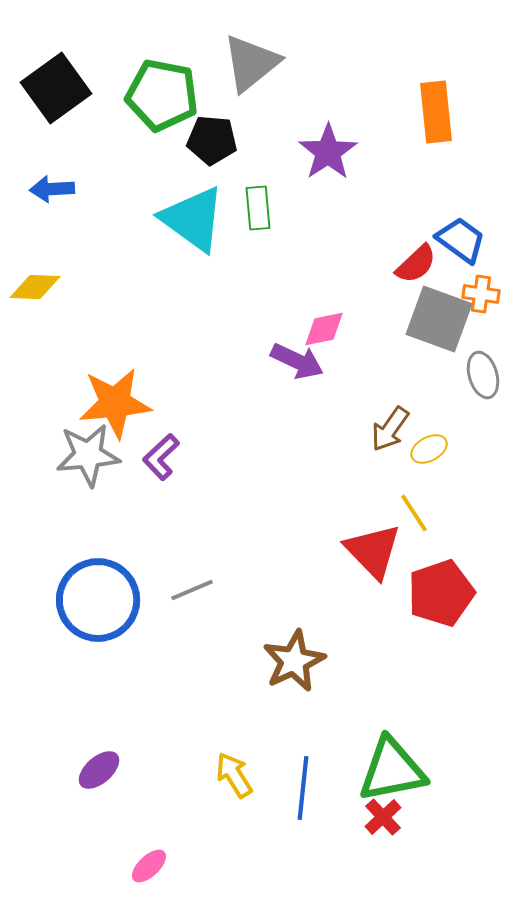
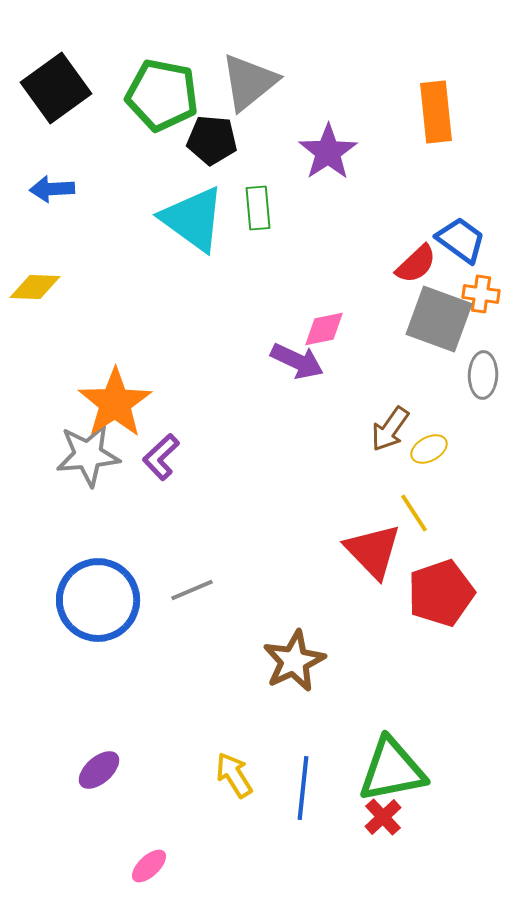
gray triangle: moved 2 px left, 19 px down
gray ellipse: rotated 18 degrees clockwise
orange star: rotated 28 degrees counterclockwise
